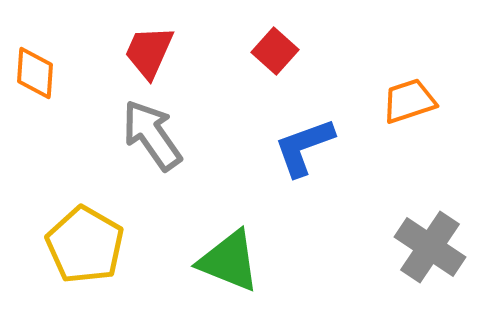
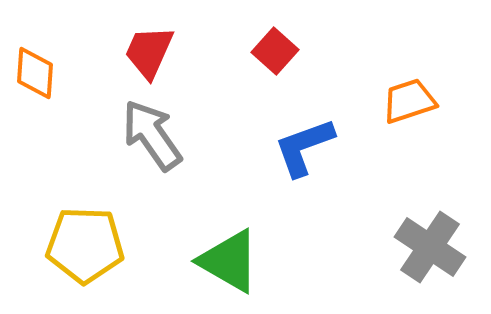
yellow pentagon: rotated 28 degrees counterclockwise
green triangle: rotated 8 degrees clockwise
